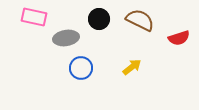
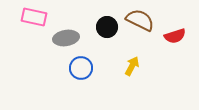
black circle: moved 8 px right, 8 px down
red semicircle: moved 4 px left, 2 px up
yellow arrow: moved 1 px up; rotated 24 degrees counterclockwise
